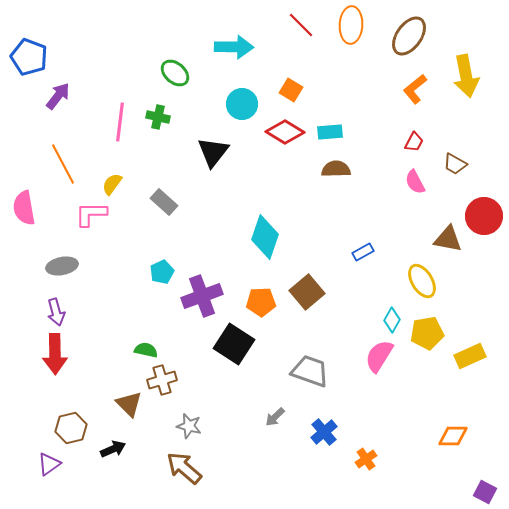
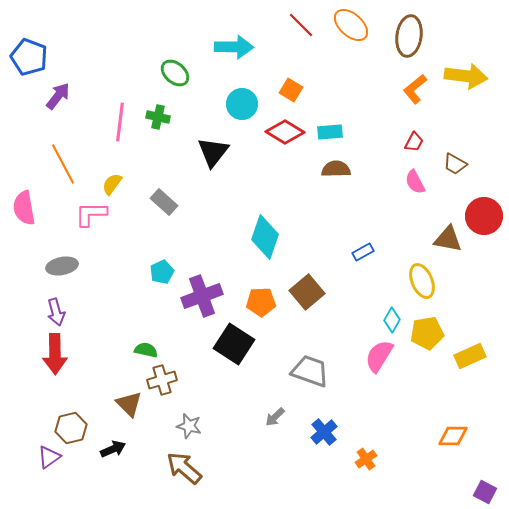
orange ellipse at (351, 25): rotated 51 degrees counterclockwise
brown ellipse at (409, 36): rotated 27 degrees counterclockwise
yellow arrow at (466, 76): rotated 72 degrees counterclockwise
yellow ellipse at (422, 281): rotated 8 degrees clockwise
purple triangle at (49, 464): moved 7 px up
